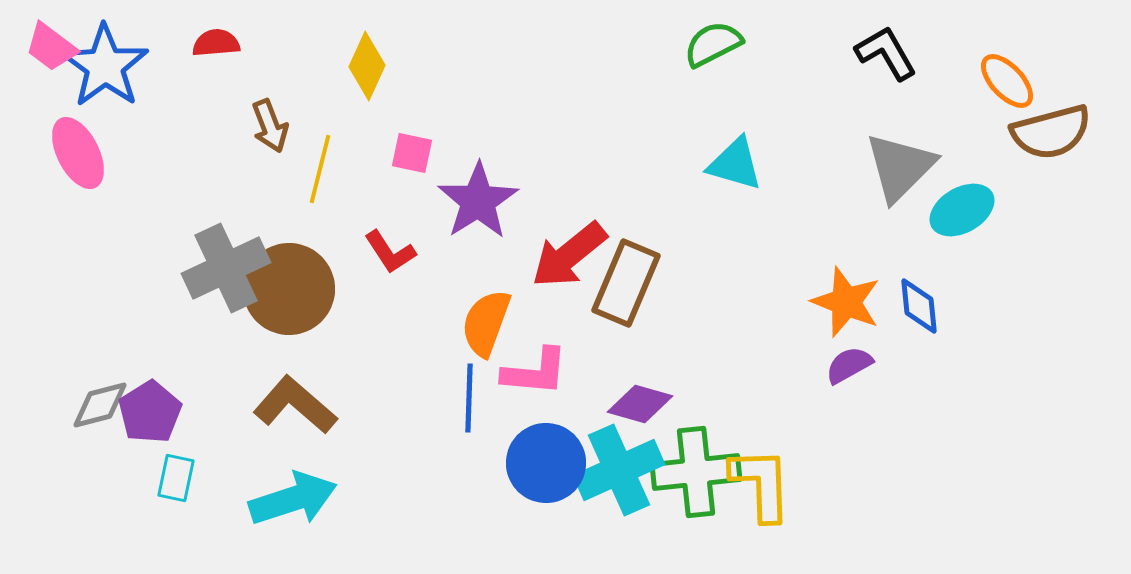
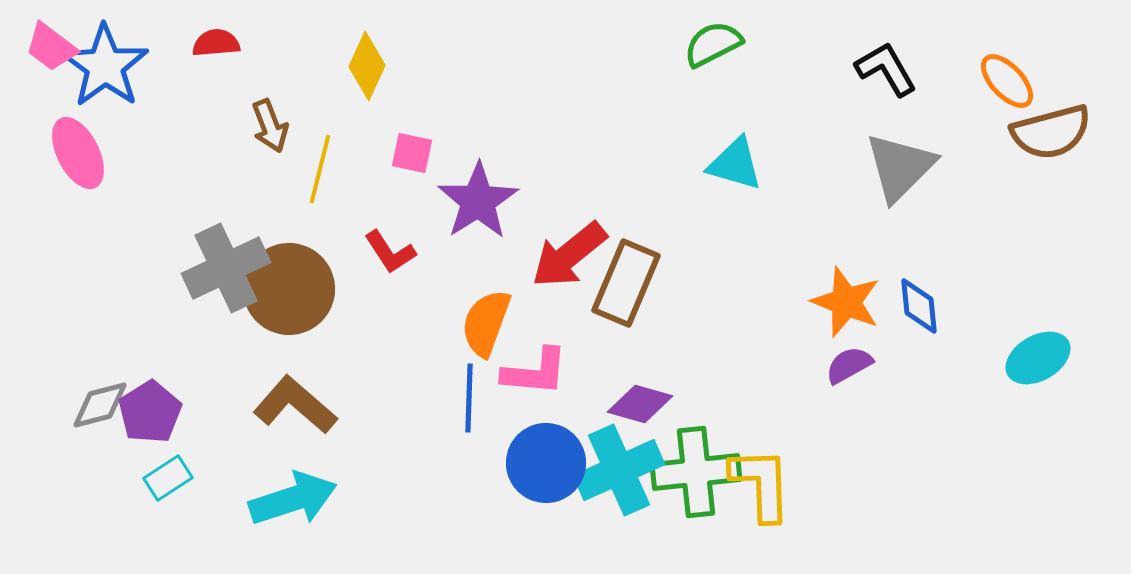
black L-shape: moved 16 px down
cyan ellipse: moved 76 px right, 148 px down
cyan rectangle: moved 8 px left; rotated 45 degrees clockwise
